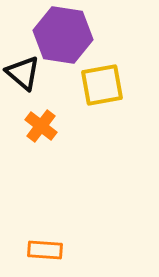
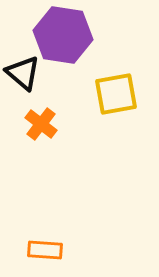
yellow square: moved 14 px right, 9 px down
orange cross: moved 2 px up
